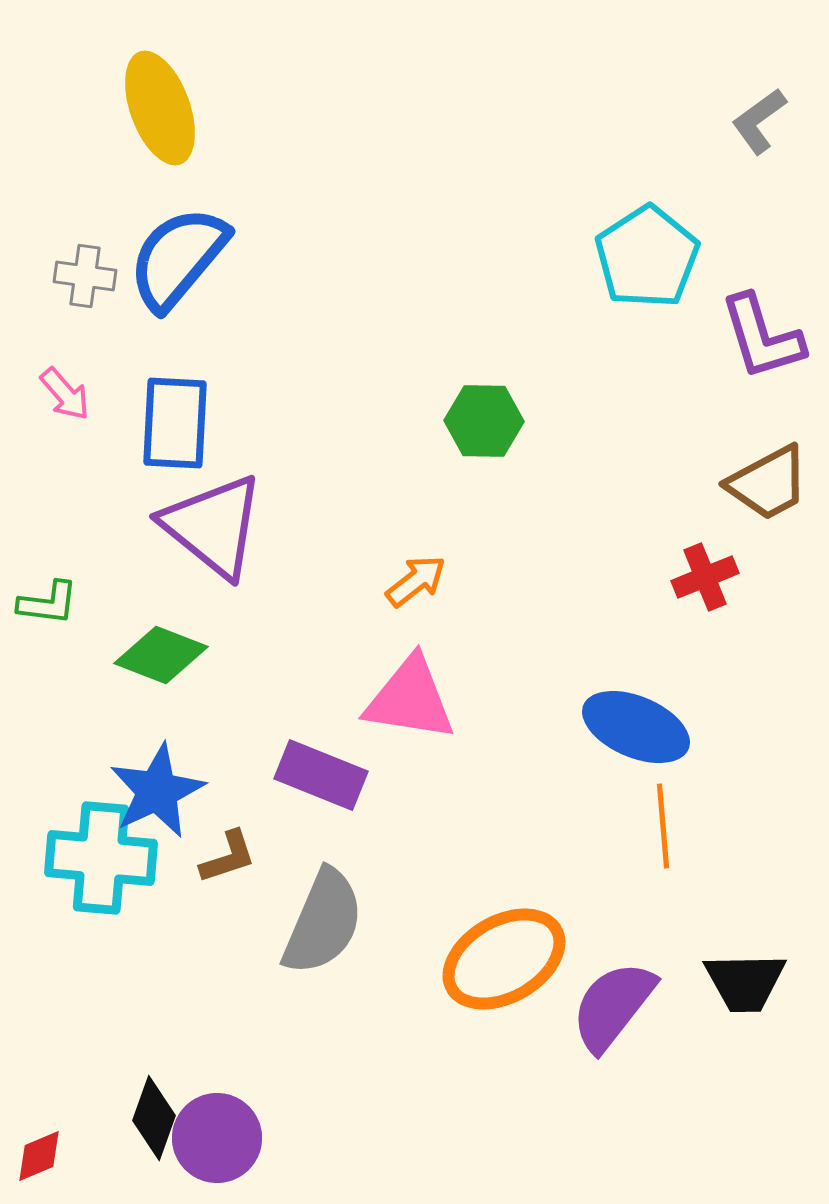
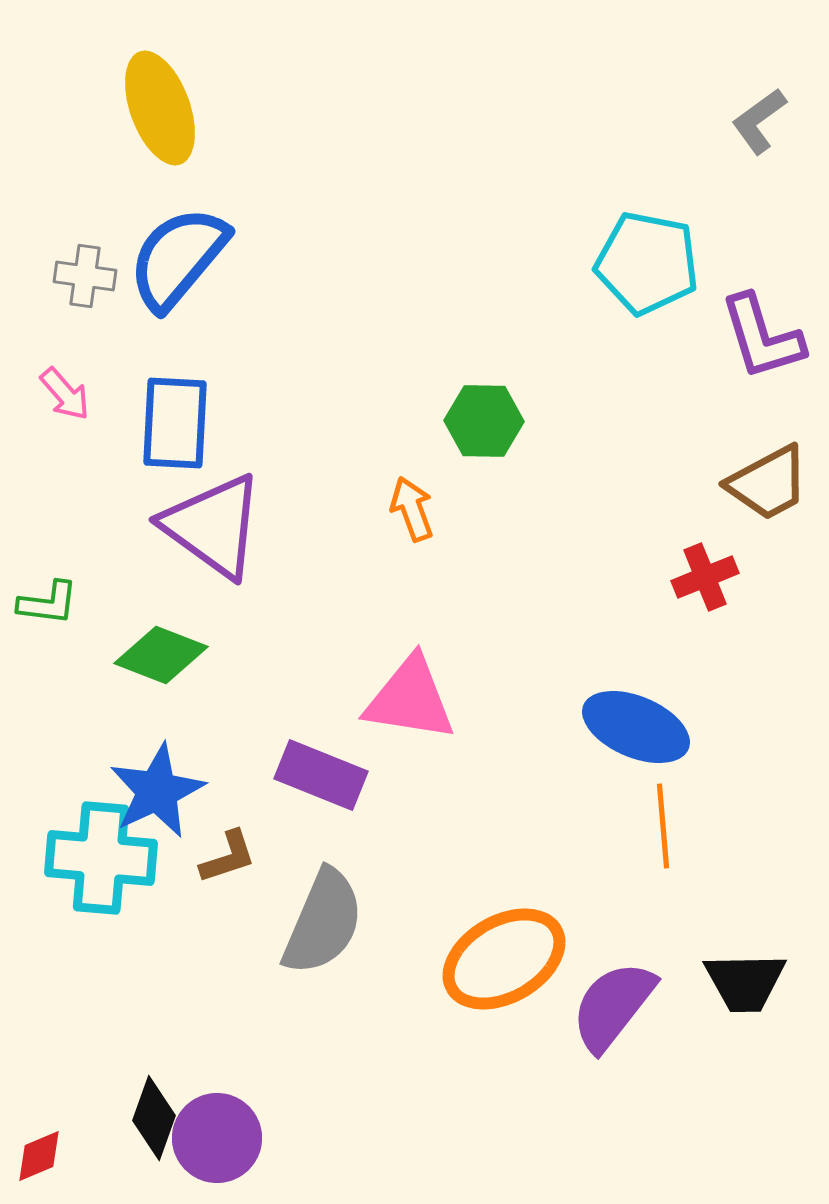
cyan pentagon: moved 6 px down; rotated 28 degrees counterclockwise
purple triangle: rotated 3 degrees counterclockwise
orange arrow: moved 4 px left, 72 px up; rotated 72 degrees counterclockwise
